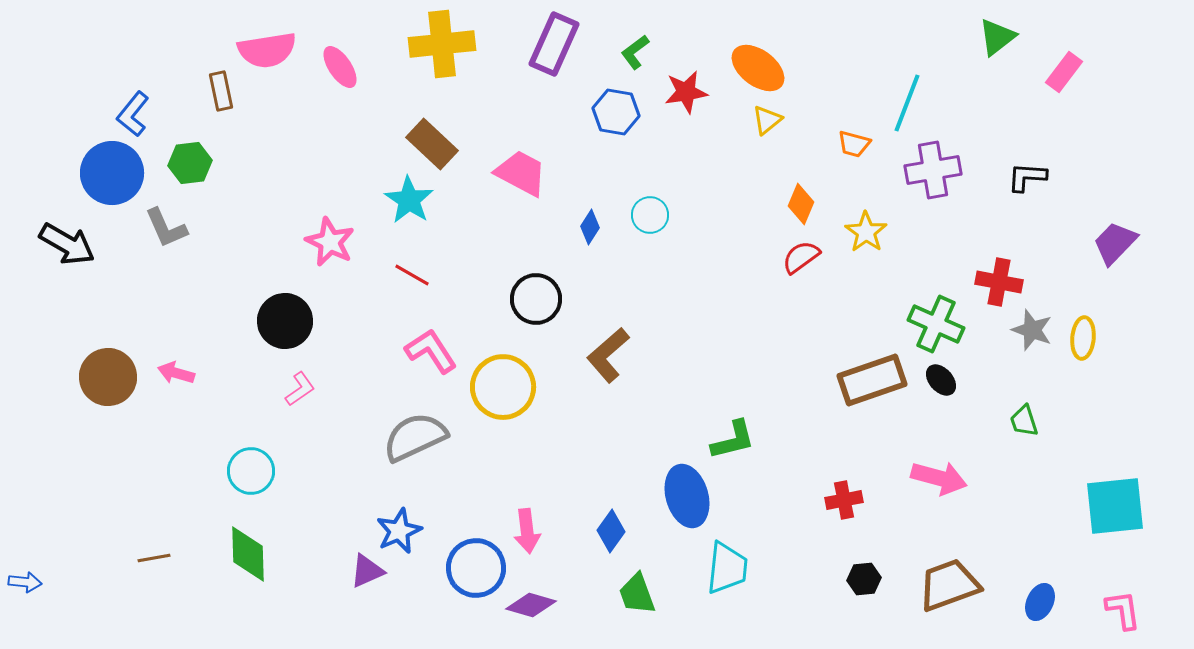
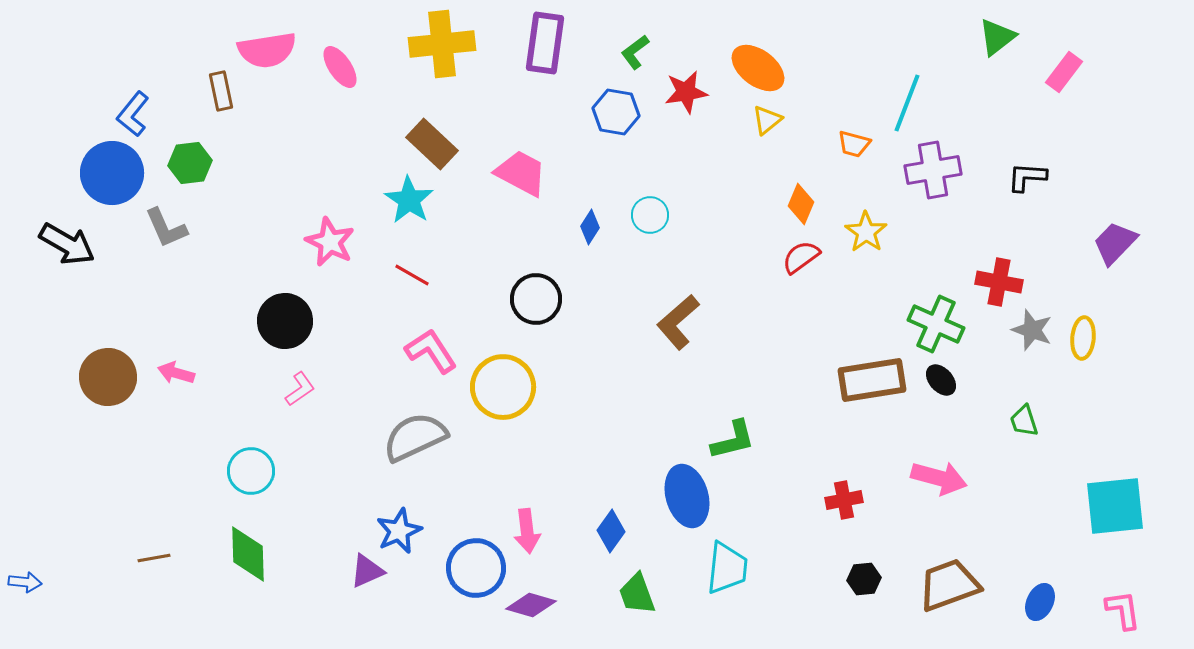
purple rectangle at (554, 44): moved 9 px left, 1 px up; rotated 16 degrees counterclockwise
brown L-shape at (608, 355): moved 70 px right, 33 px up
brown rectangle at (872, 380): rotated 10 degrees clockwise
